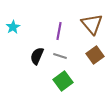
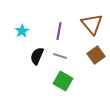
cyan star: moved 9 px right, 4 px down
brown square: moved 1 px right
green square: rotated 24 degrees counterclockwise
